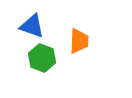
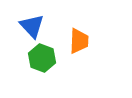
blue triangle: rotated 28 degrees clockwise
